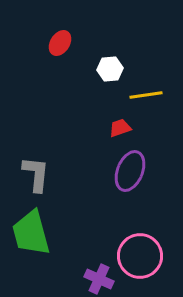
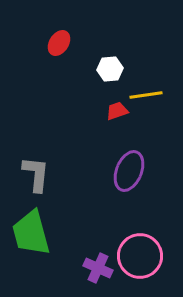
red ellipse: moved 1 px left
red trapezoid: moved 3 px left, 17 px up
purple ellipse: moved 1 px left
purple cross: moved 1 px left, 11 px up
